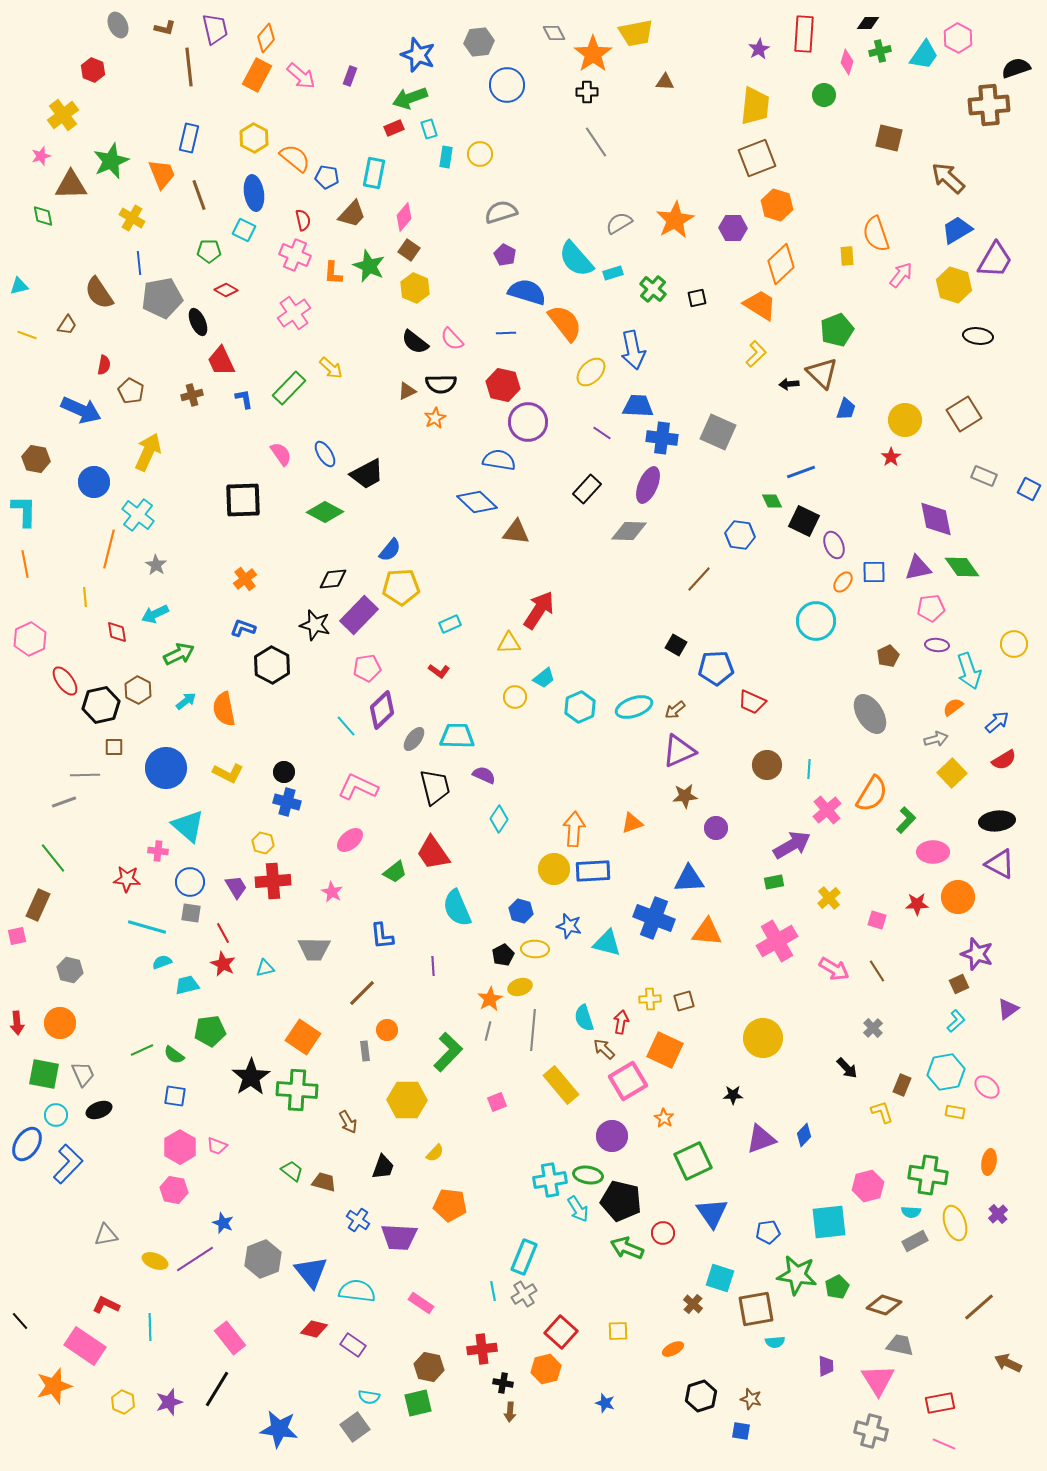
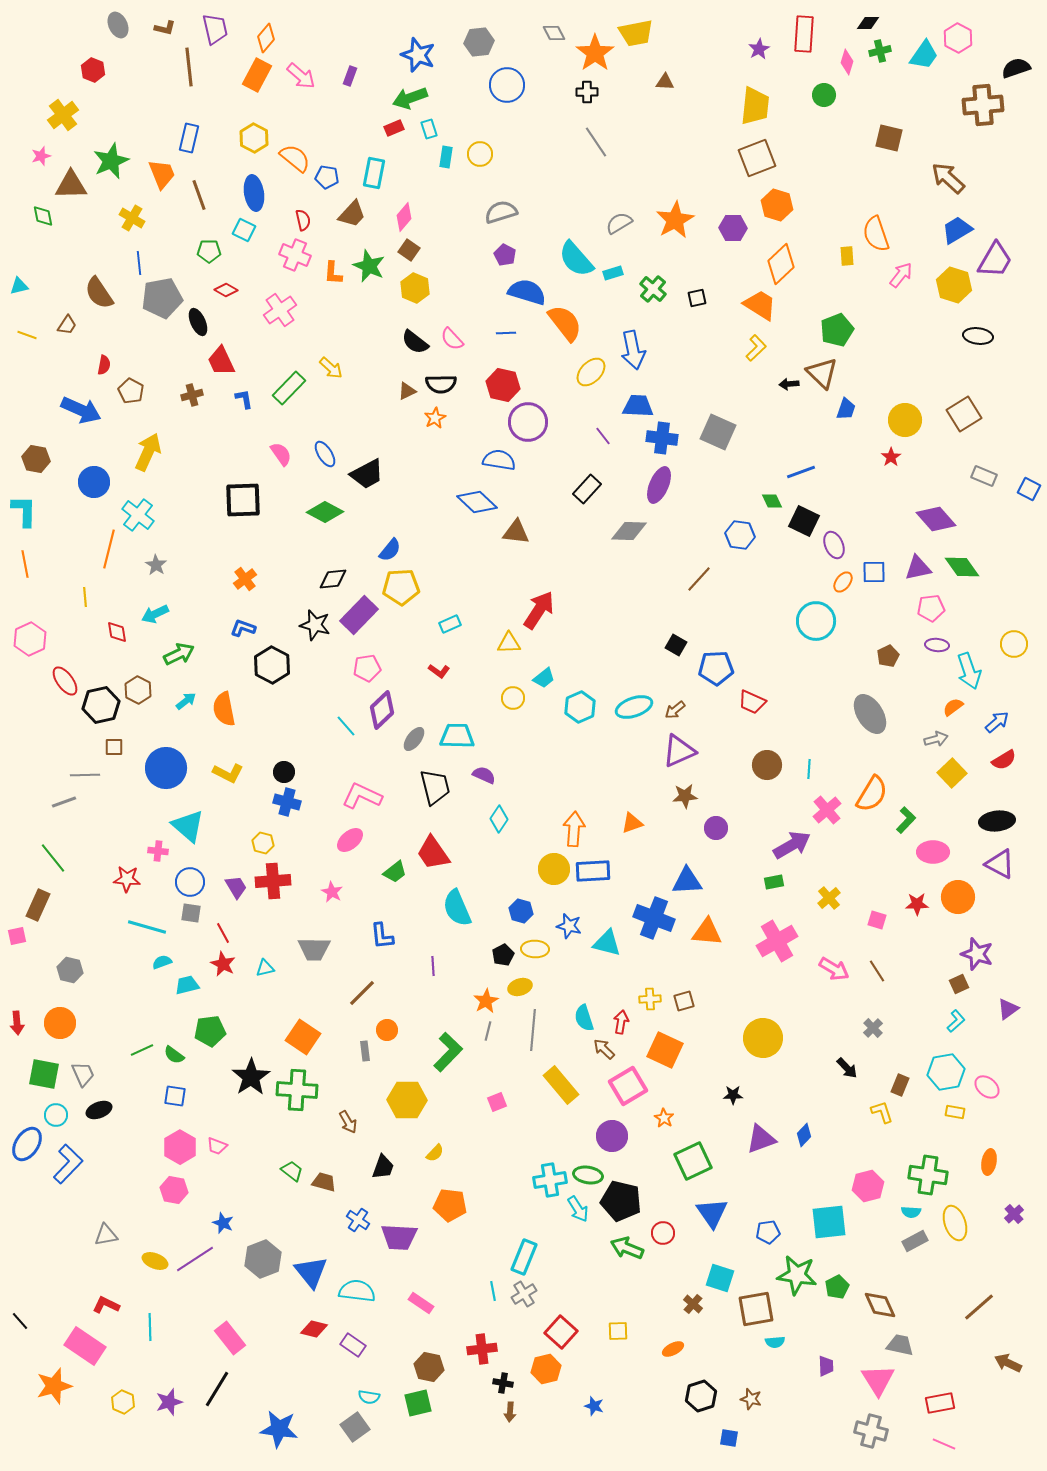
orange star at (593, 54): moved 2 px right, 1 px up
brown cross at (989, 105): moved 6 px left
pink cross at (294, 313): moved 14 px left, 3 px up
yellow L-shape at (756, 354): moved 6 px up
purple line at (602, 433): moved 1 px right, 3 px down; rotated 18 degrees clockwise
purple ellipse at (648, 485): moved 11 px right
purple diamond at (936, 519): rotated 30 degrees counterclockwise
yellow circle at (515, 697): moved 2 px left, 1 px down
pink L-shape at (358, 787): moved 4 px right, 9 px down
blue triangle at (689, 879): moved 2 px left, 2 px down
orange star at (490, 999): moved 4 px left, 2 px down
pink square at (628, 1081): moved 5 px down
brown rectangle at (902, 1085): moved 2 px left
purple cross at (998, 1214): moved 16 px right
brown diamond at (884, 1305): moved 4 px left; rotated 48 degrees clockwise
blue star at (605, 1403): moved 11 px left, 3 px down
blue square at (741, 1431): moved 12 px left, 7 px down
